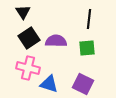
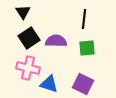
black line: moved 5 px left
